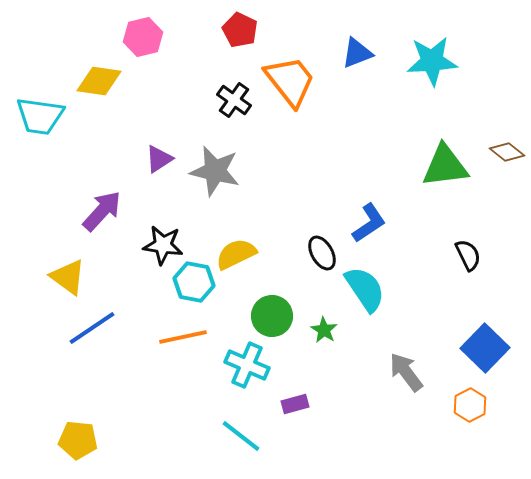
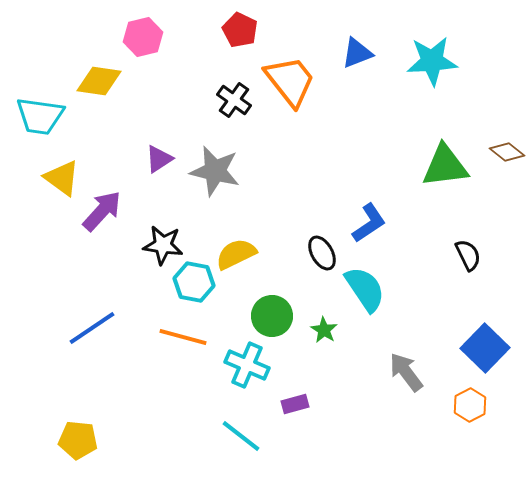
yellow triangle: moved 6 px left, 99 px up
orange line: rotated 27 degrees clockwise
